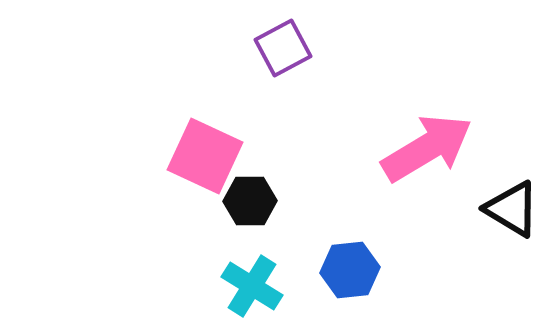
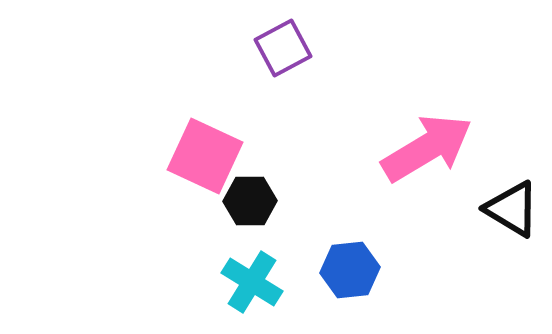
cyan cross: moved 4 px up
